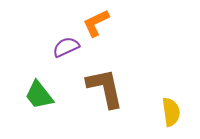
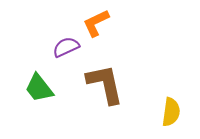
brown L-shape: moved 4 px up
green trapezoid: moved 7 px up
yellow semicircle: rotated 16 degrees clockwise
